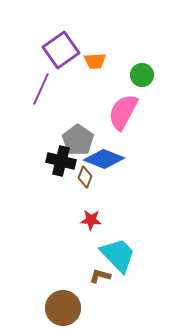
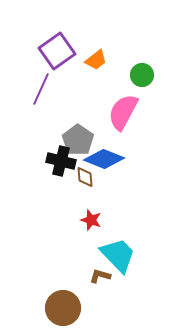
purple square: moved 4 px left, 1 px down
orange trapezoid: moved 1 px right, 1 px up; rotated 35 degrees counterclockwise
brown diamond: rotated 25 degrees counterclockwise
red star: rotated 15 degrees clockwise
